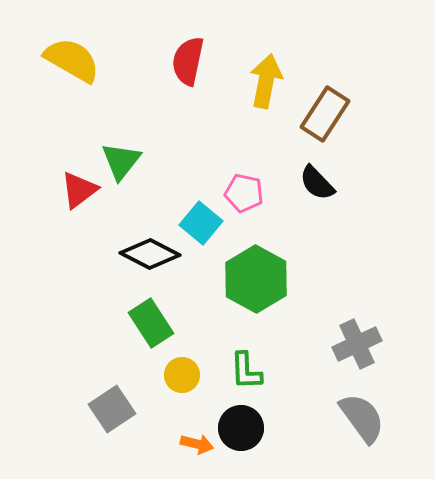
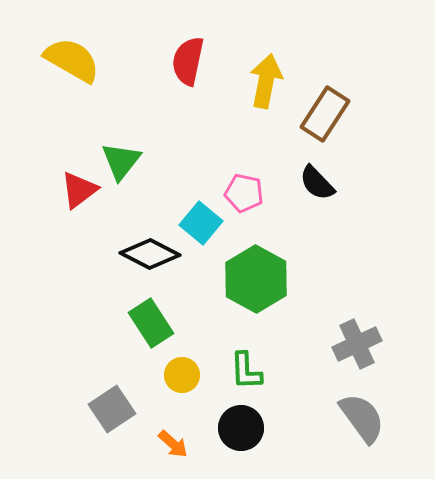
orange arrow: moved 24 px left; rotated 28 degrees clockwise
